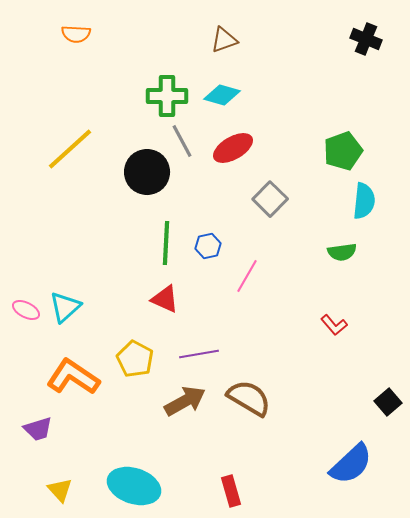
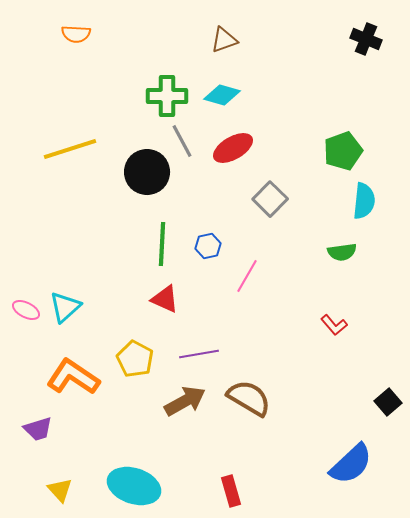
yellow line: rotated 24 degrees clockwise
green line: moved 4 px left, 1 px down
